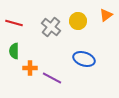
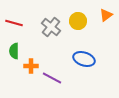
orange cross: moved 1 px right, 2 px up
